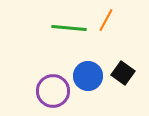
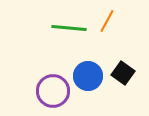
orange line: moved 1 px right, 1 px down
